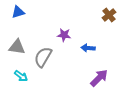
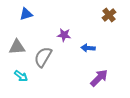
blue triangle: moved 8 px right, 2 px down
gray triangle: rotated 12 degrees counterclockwise
